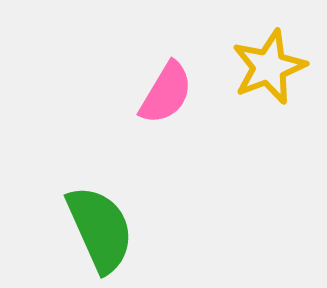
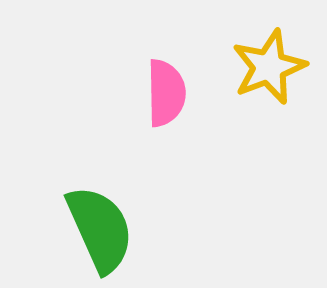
pink semicircle: rotated 32 degrees counterclockwise
